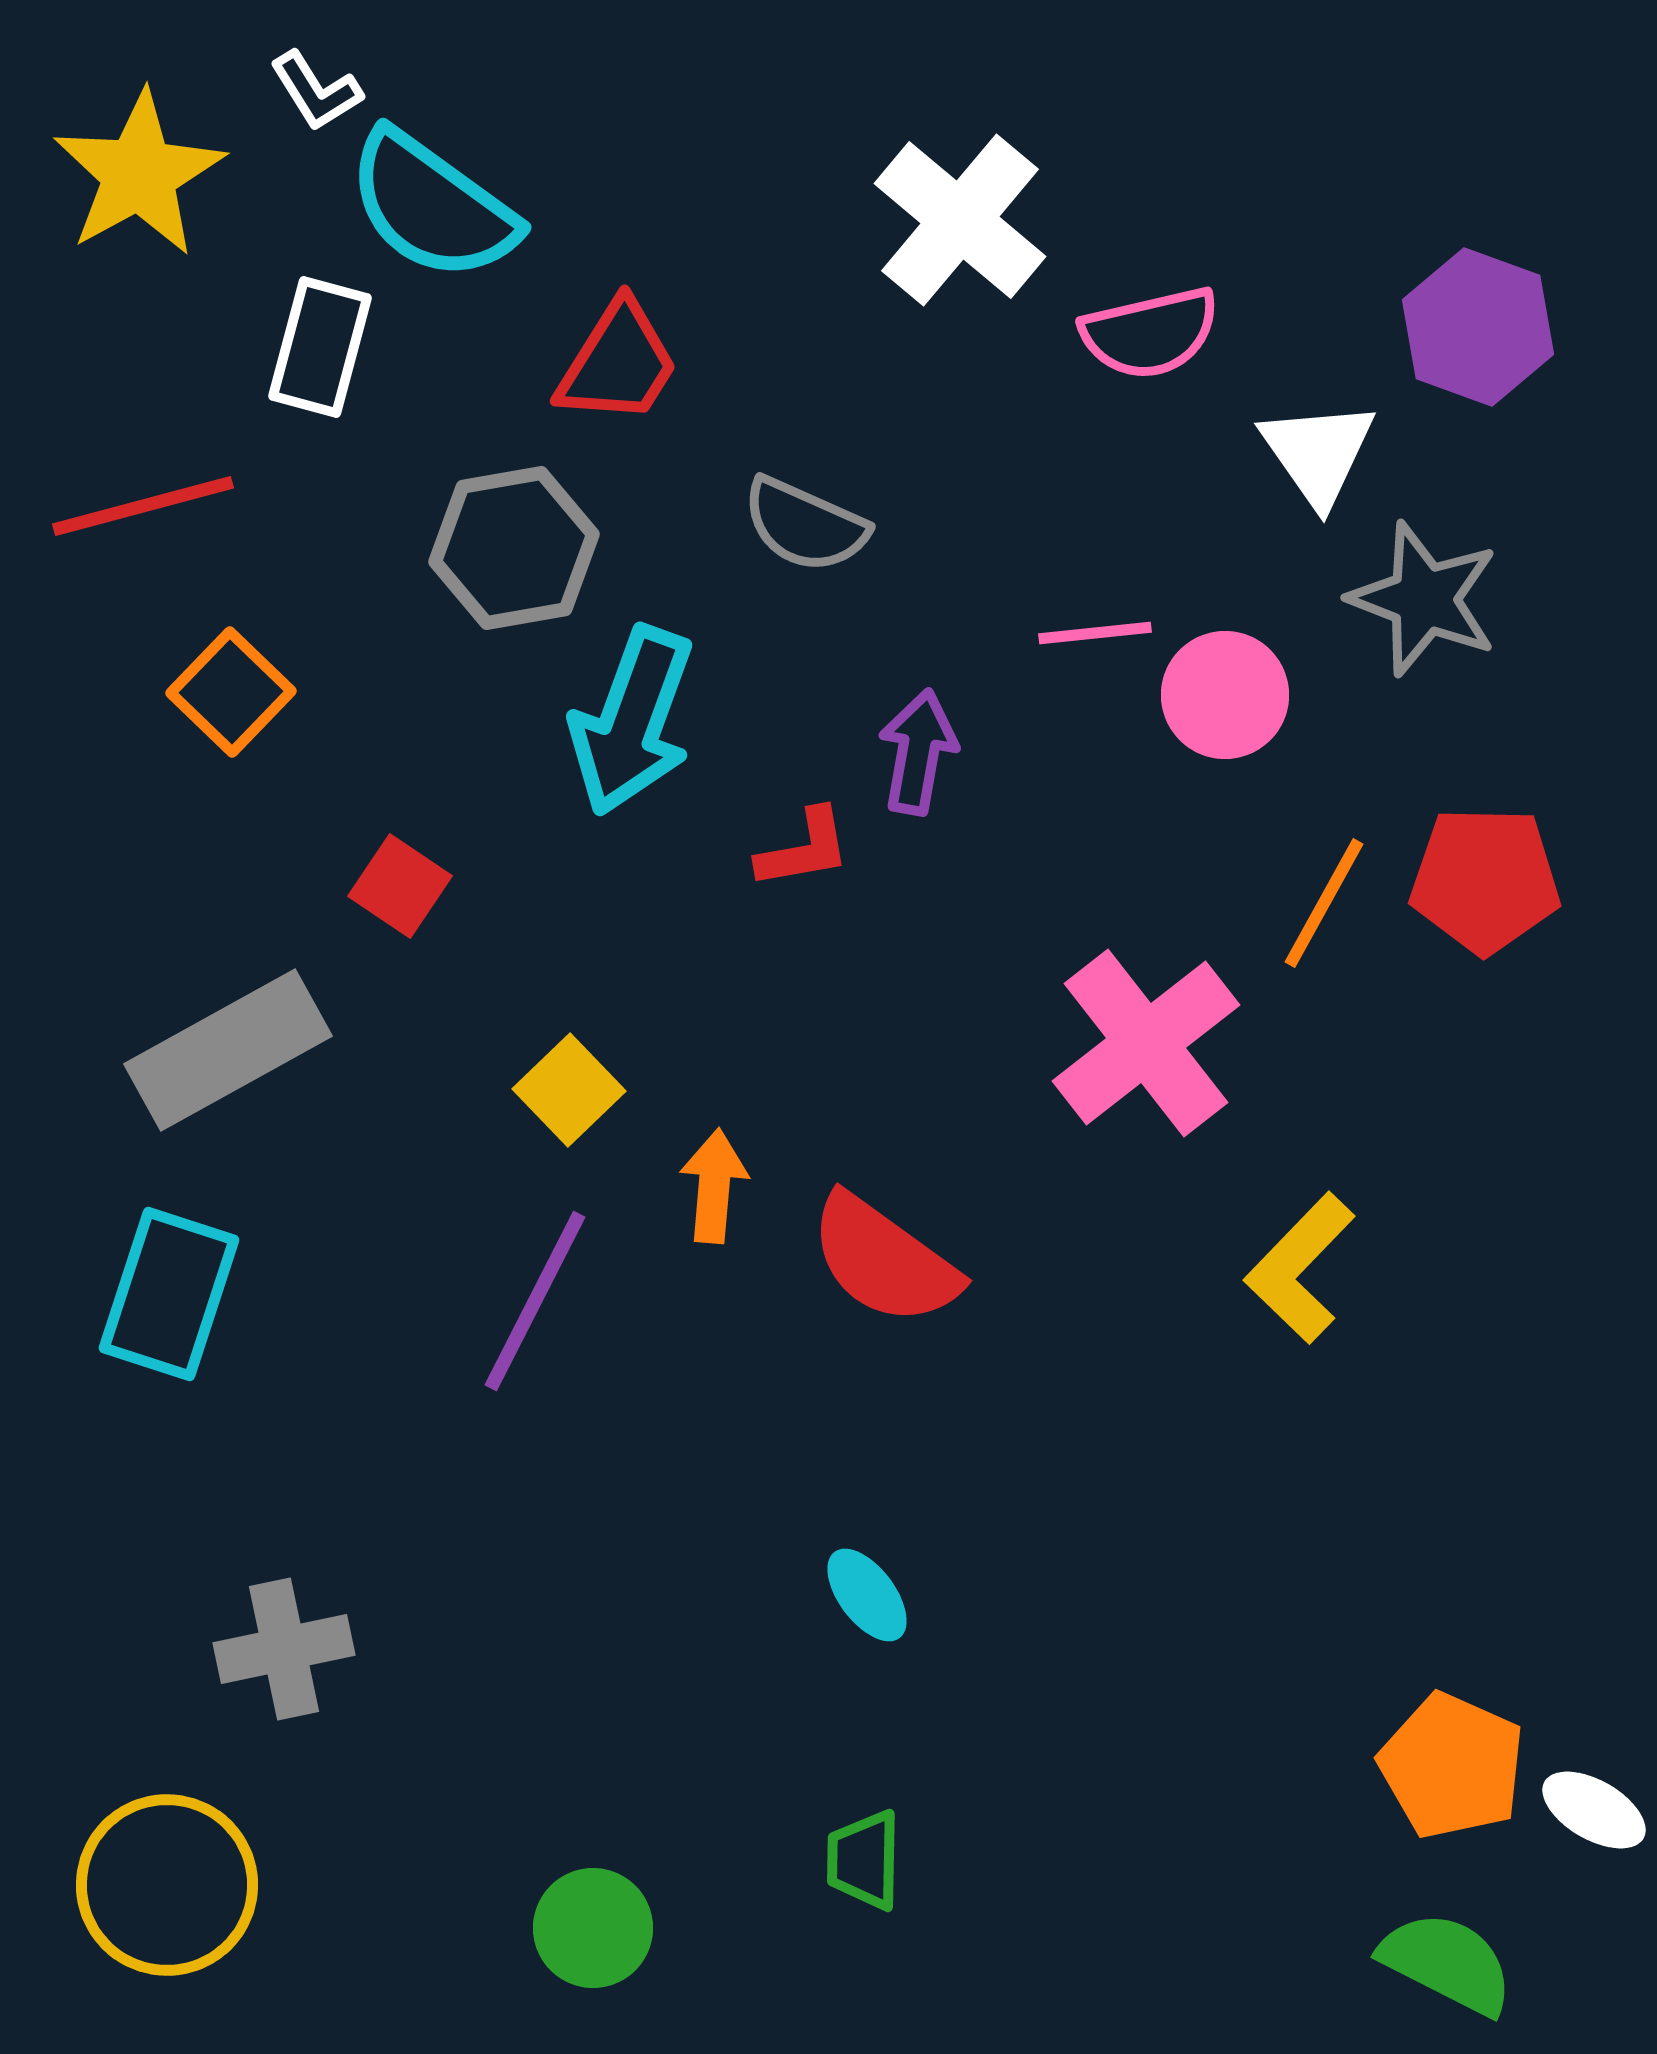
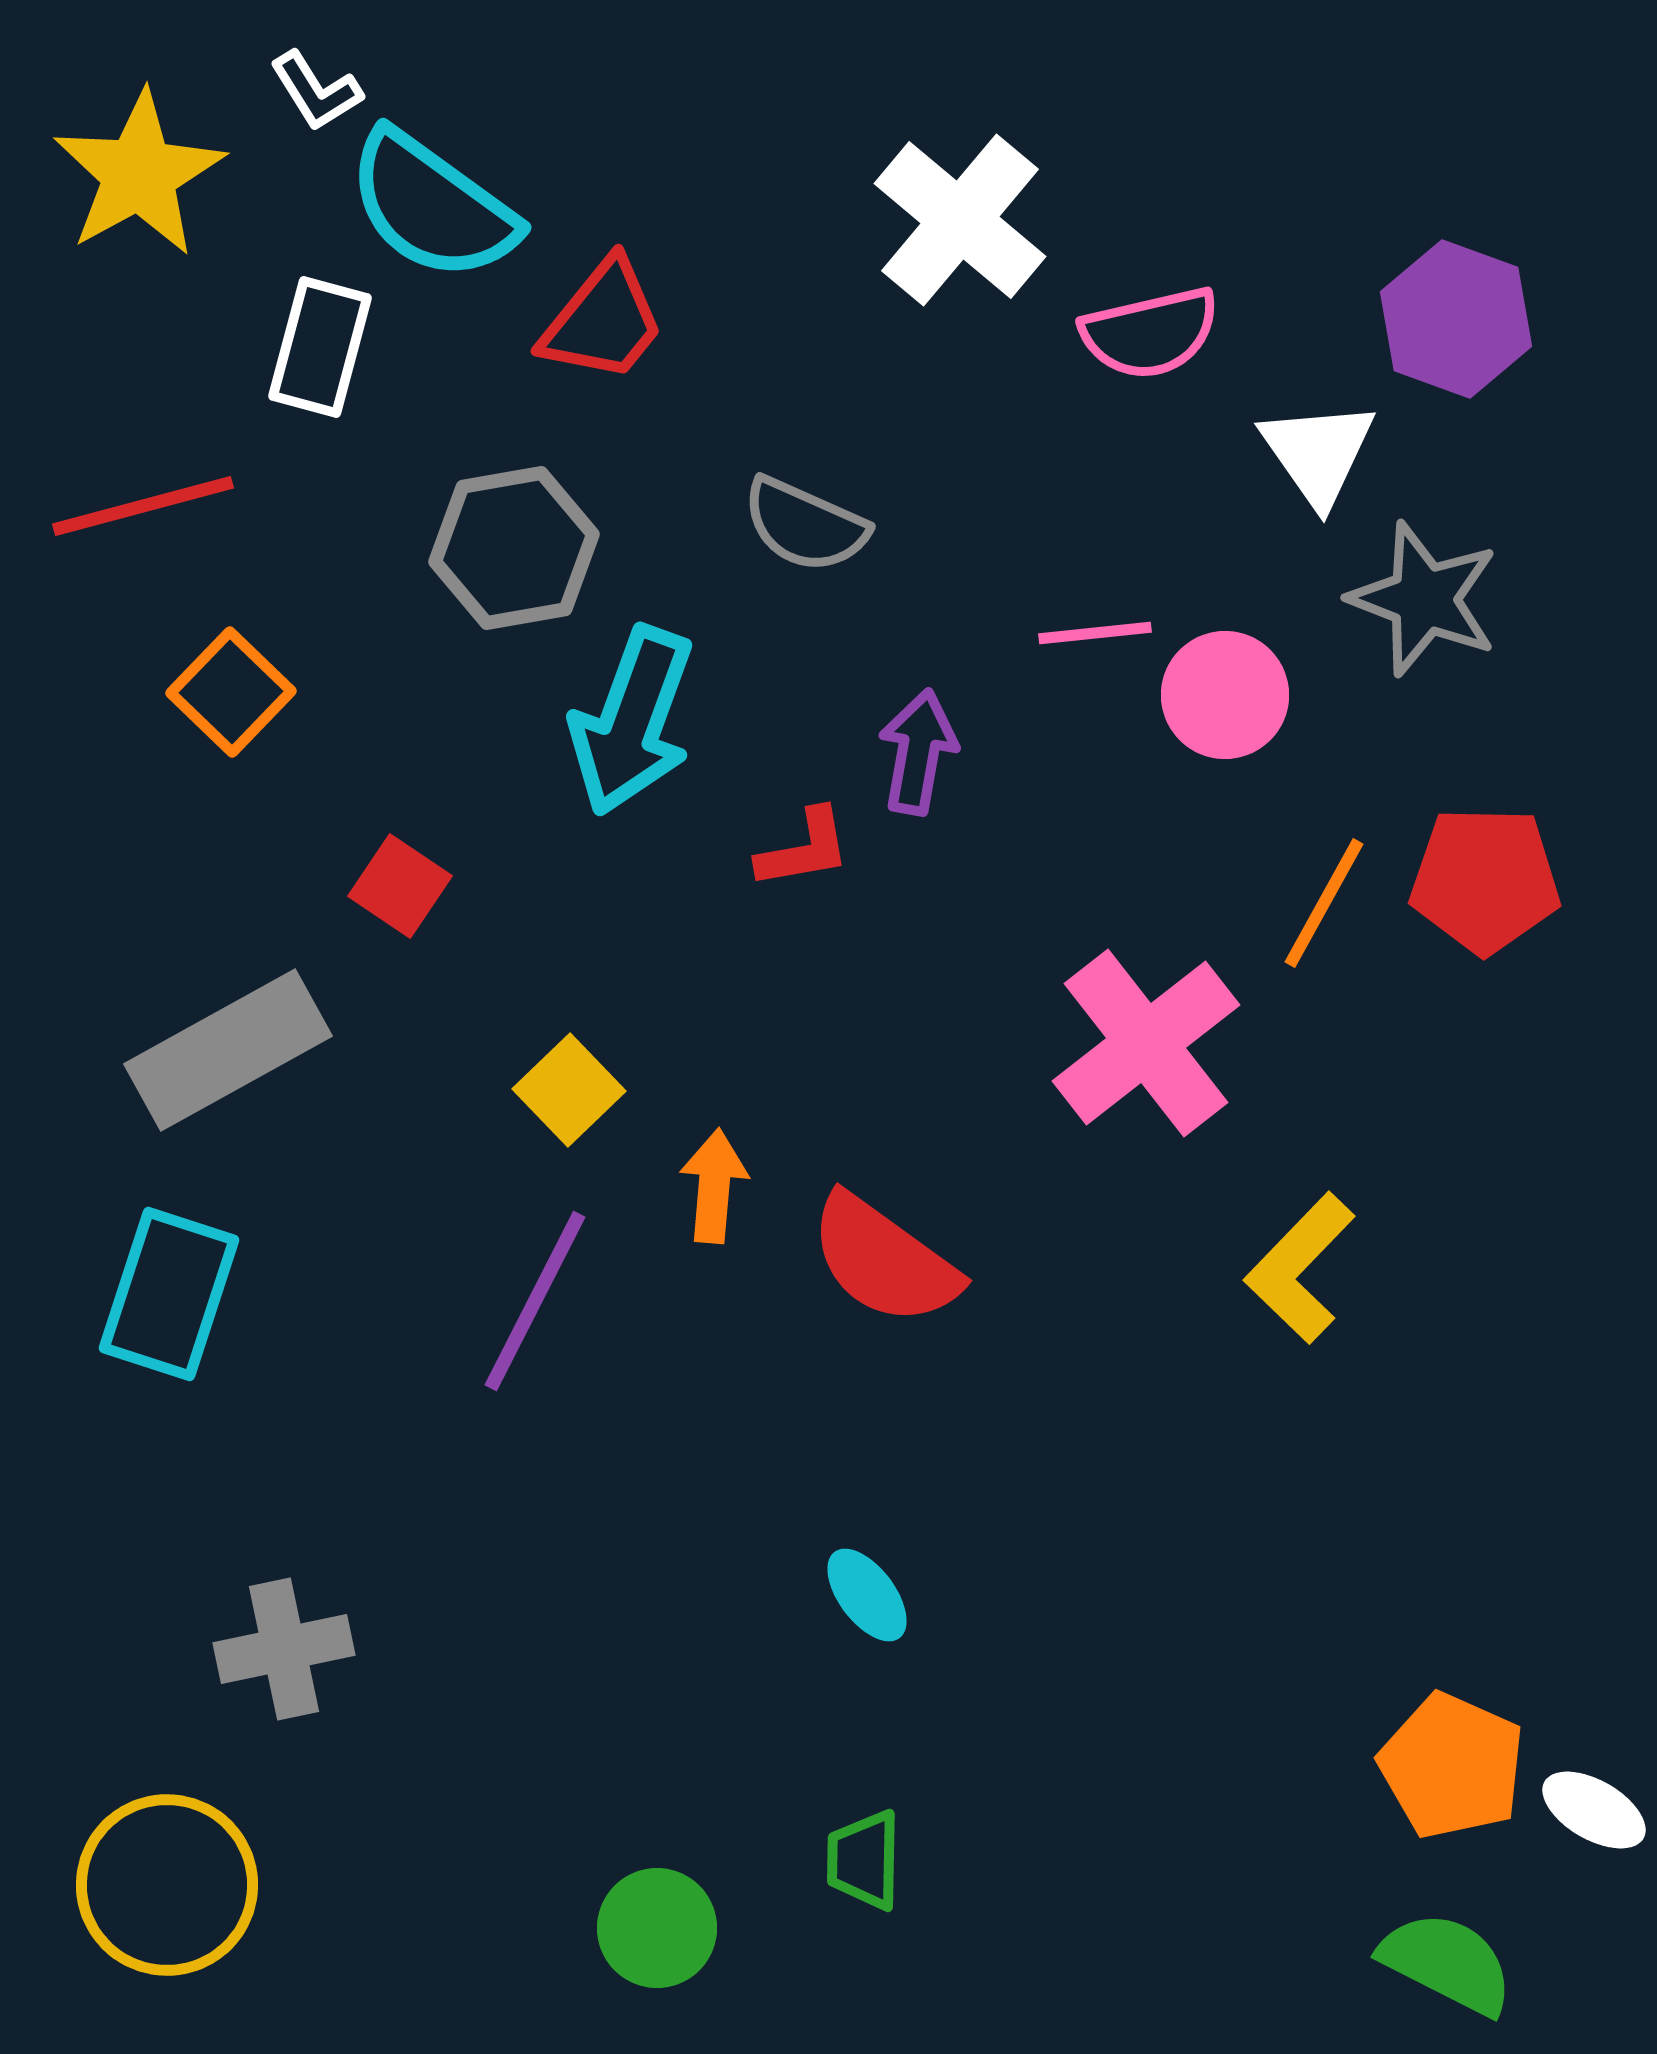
purple hexagon: moved 22 px left, 8 px up
red trapezoid: moved 15 px left, 42 px up; rotated 7 degrees clockwise
green circle: moved 64 px right
